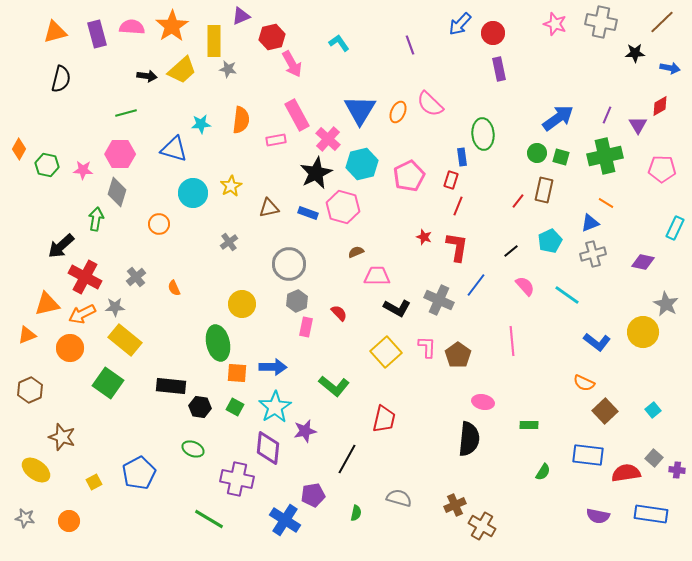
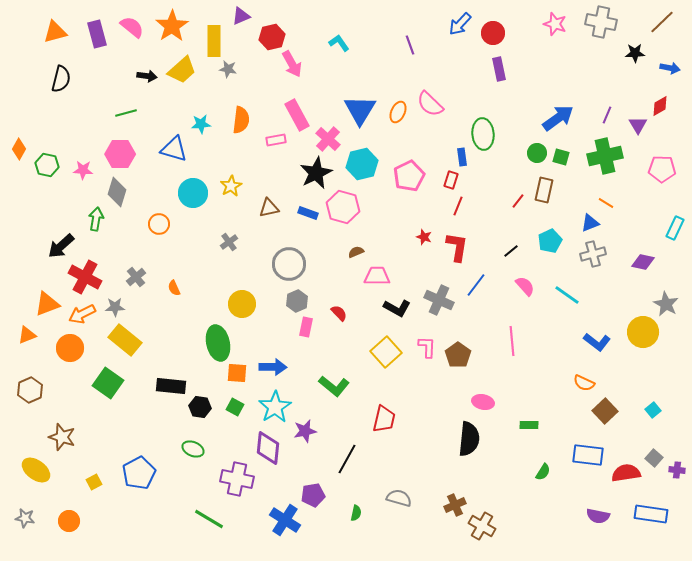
pink semicircle at (132, 27): rotated 35 degrees clockwise
orange triangle at (47, 304): rotated 8 degrees counterclockwise
